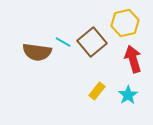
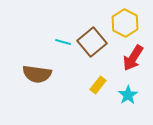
yellow hexagon: rotated 20 degrees counterclockwise
cyan line: rotated 14 degrees counterclockwise
brown semicircle: moved 22 px down
red arrow: moved 1 px up; rotated 132 degrees counterclockwise
yellow rectangle: moved 1 px right, 6 px up
